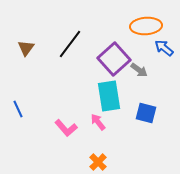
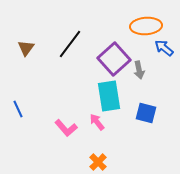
gray arrow: rotated 42 degrees clockwise
pink arrow: moved 1 px left
